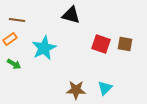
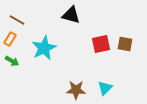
brown line: rotated 21 degrees clockwise
orange rectangle: rotated 24 degrees counterclockwise
red square: rotated 30 degrees counterclockwise
green arrow: moved 2 px left, 3 px up
